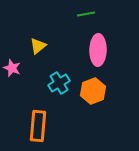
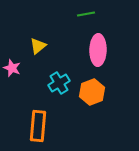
orange hexagon: moved 1 px left, 1 px down
